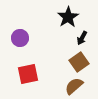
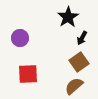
red square: rotated 10 degrees clockwise
